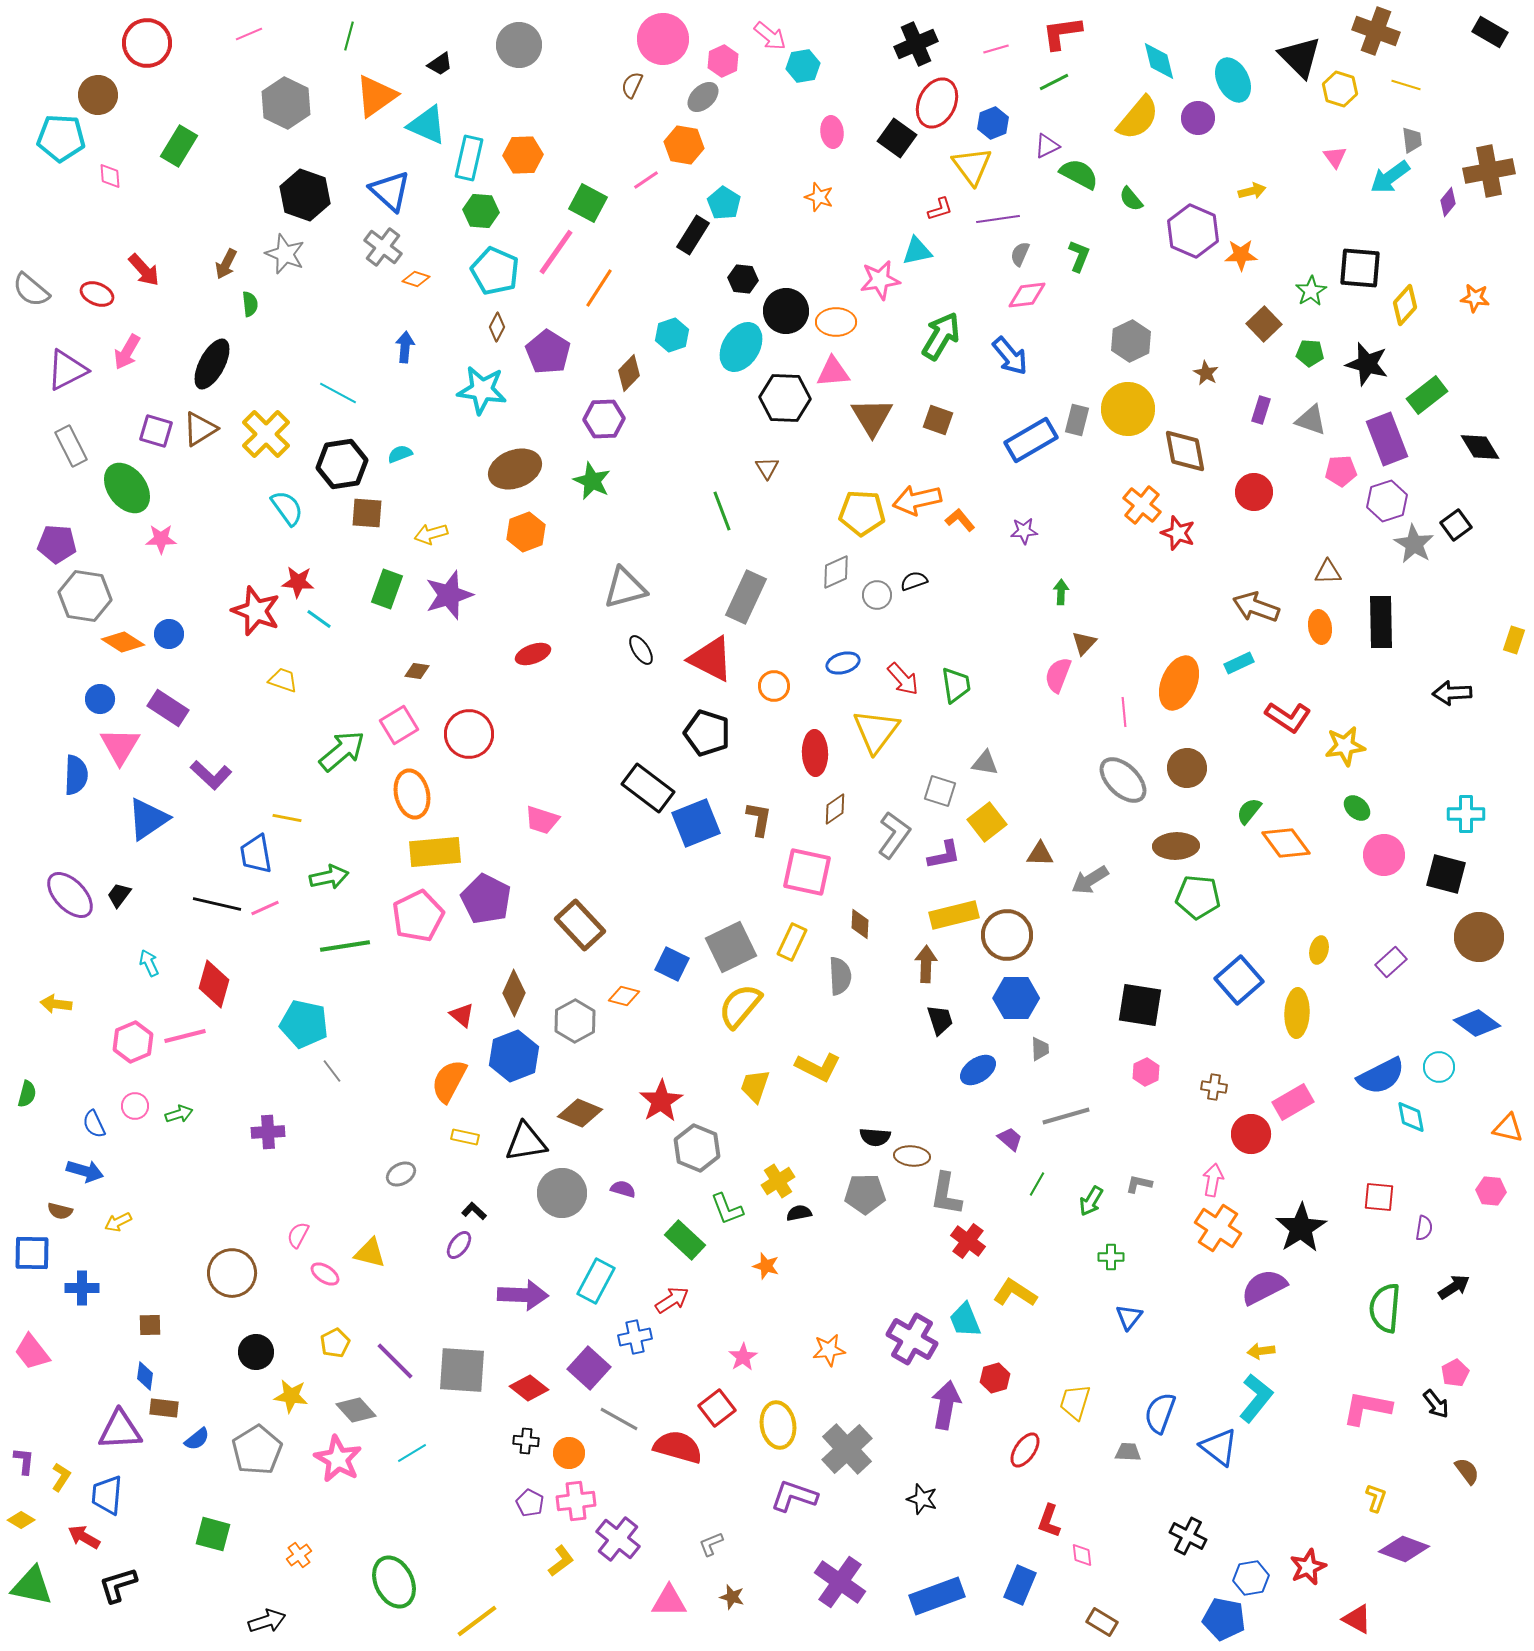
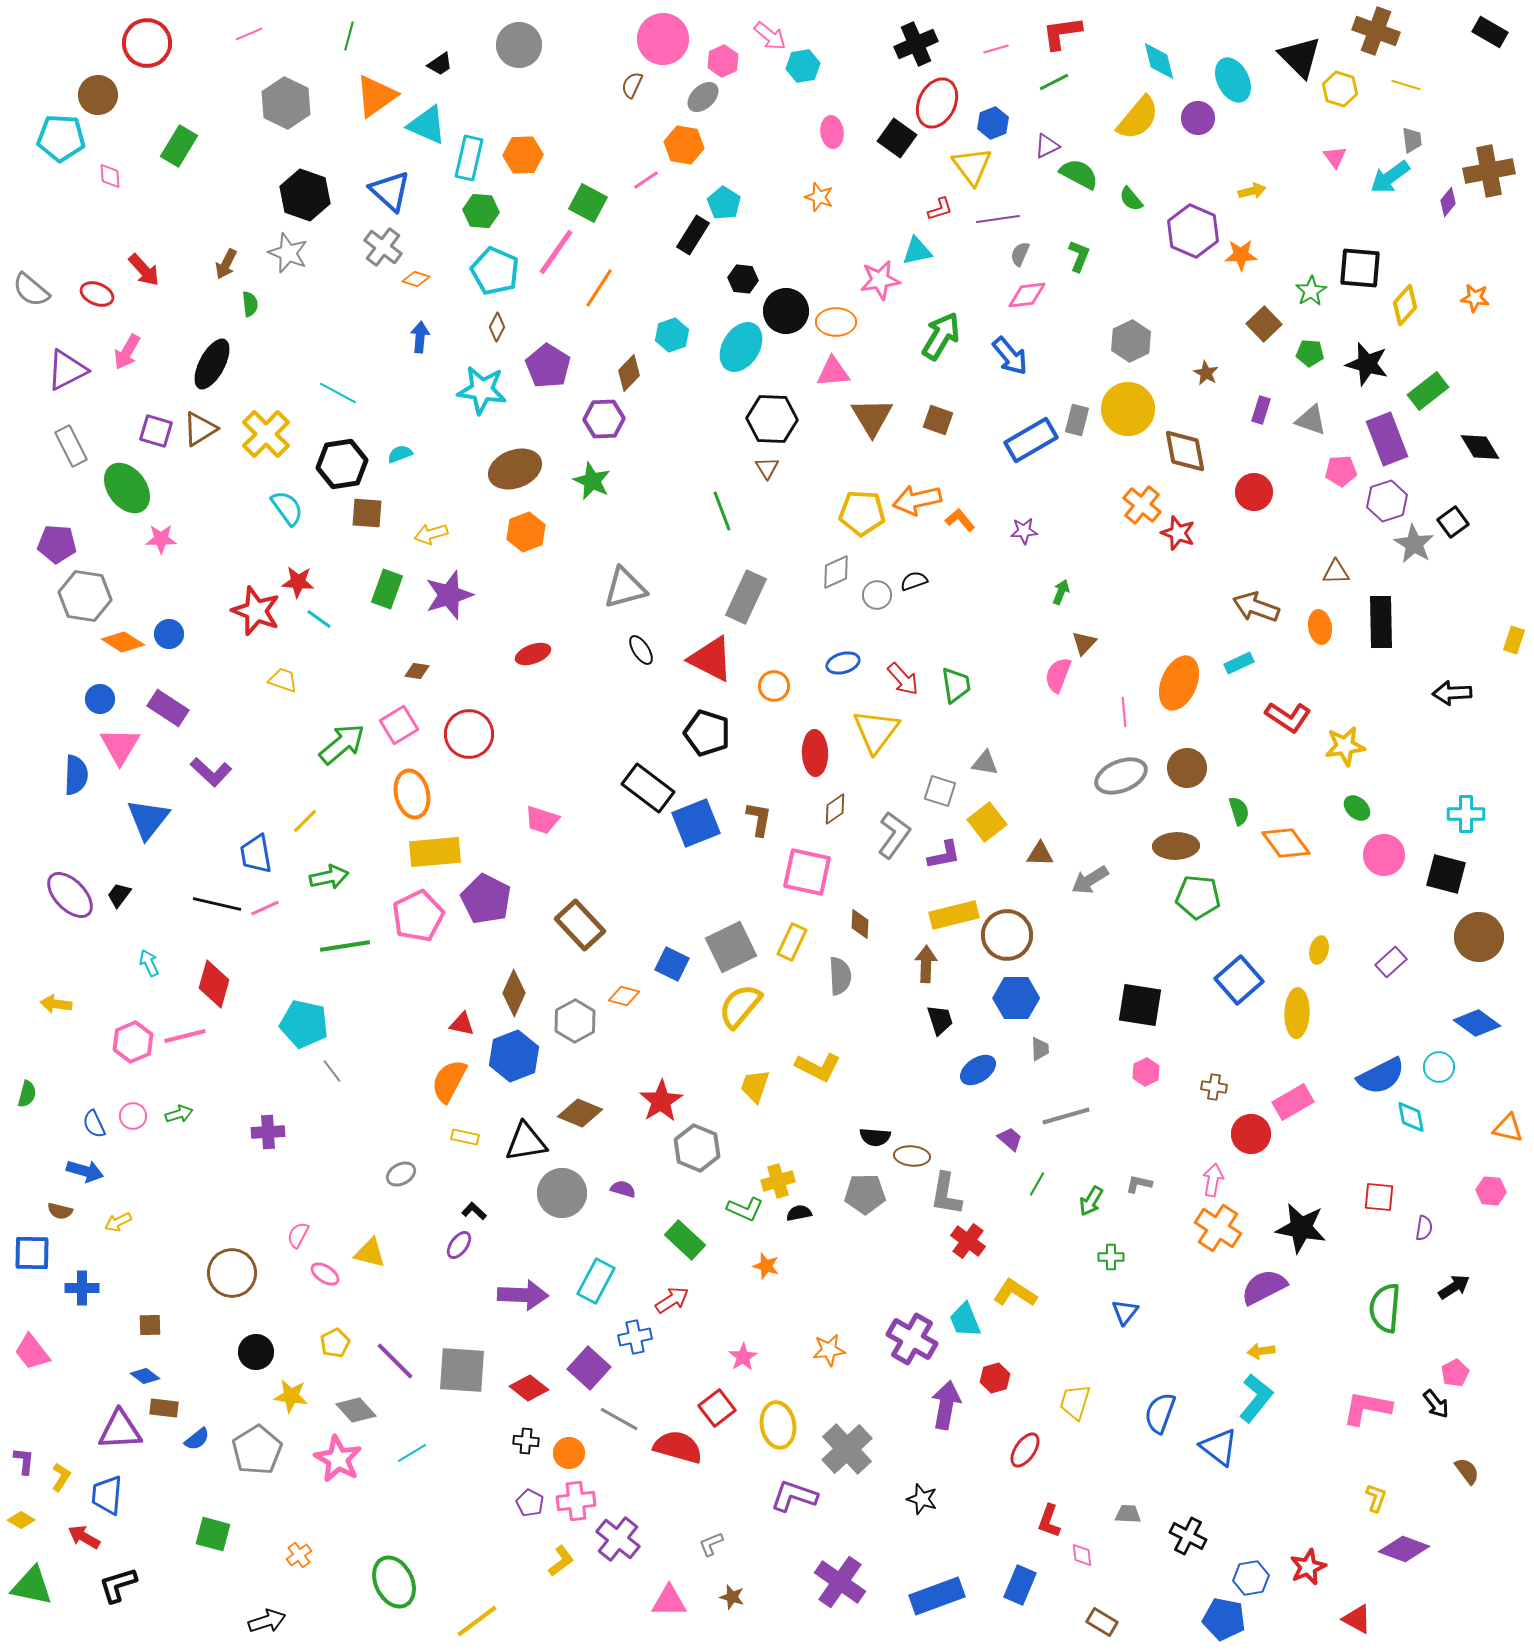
gray star at (285, 254): moved 3 px right, 1 px up
blue arrow at (405, 347): moved 15 px right, 10 px up
purple pentagon at (548, 352): moved 14 px down
green rectangle at (1427, 395): moved 1 px right, 4 px up
black hexagon at (785, 398): moved 13 px left, 21 px down
black square at (1456, 525): moved 3 px left, 3 px up
brown triangle at (1328, 572): moved 8 px right
green arrow at (1061, 592): rotated 20 degrees clockwise
green arrow at (342, 751): moved 7 px up
purple L-shape at (211, 775): moved 3 px up
gray ellipse at (1123, 780): moved 2 px left, 4 px up; rotated 66 degrees counterclockwise
green semicircle at (1249, 811): moved 10 px left; rotated 124 degrees clockwise
yellow line at (287, 818): moved 18 px right, 3 px down; rotated 56 degrees counterclockwise
blue triangle at (148, 819): rotated 18 degrees counterclockwise
red triangle at (462, 1015): moved 9 px down; rotated 28 degrees counterclockwise
pink circle at (135, 1106): moved 2 px left, 10 px down
yellow cross at (778, 1181): rotated 16 degrees clockwise
green L-shape at (727, 1209): moved 18 px right; rotated 45 degrees counterclockwise
black star at (1301, 1228): rotated 30 degrees counterclockwise
blue triangle at (1129, 1317): moved 4 px left, 5 px up
blue diamond at (145, 1376): rotated 60 degrees counterclockwise
gray trapezoid at (1128, 1452): moved 62 px down
